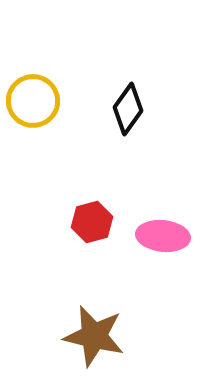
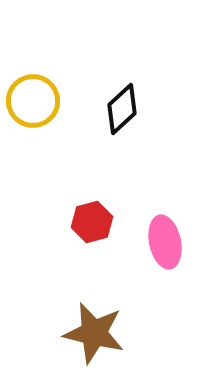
black diamond: moved 6 px left; rotated 12 degrees clockwise
pink ellipse: moved 2 px right, 6 px down; rotated 72 degrees clockwise
brown star: moved 3 px up
